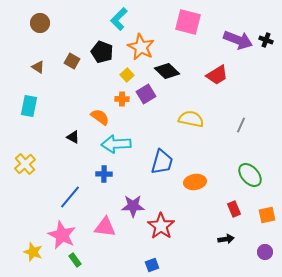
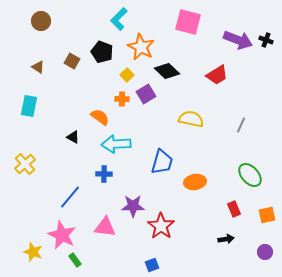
brown circle: moved 1 px right, 2 px up
